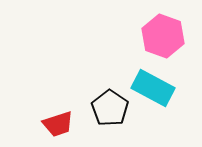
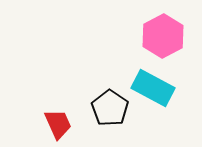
pink hexagon: rotated 12 degrees clockwise
red trapezoid: rotated 96 degrees counterclockwise
